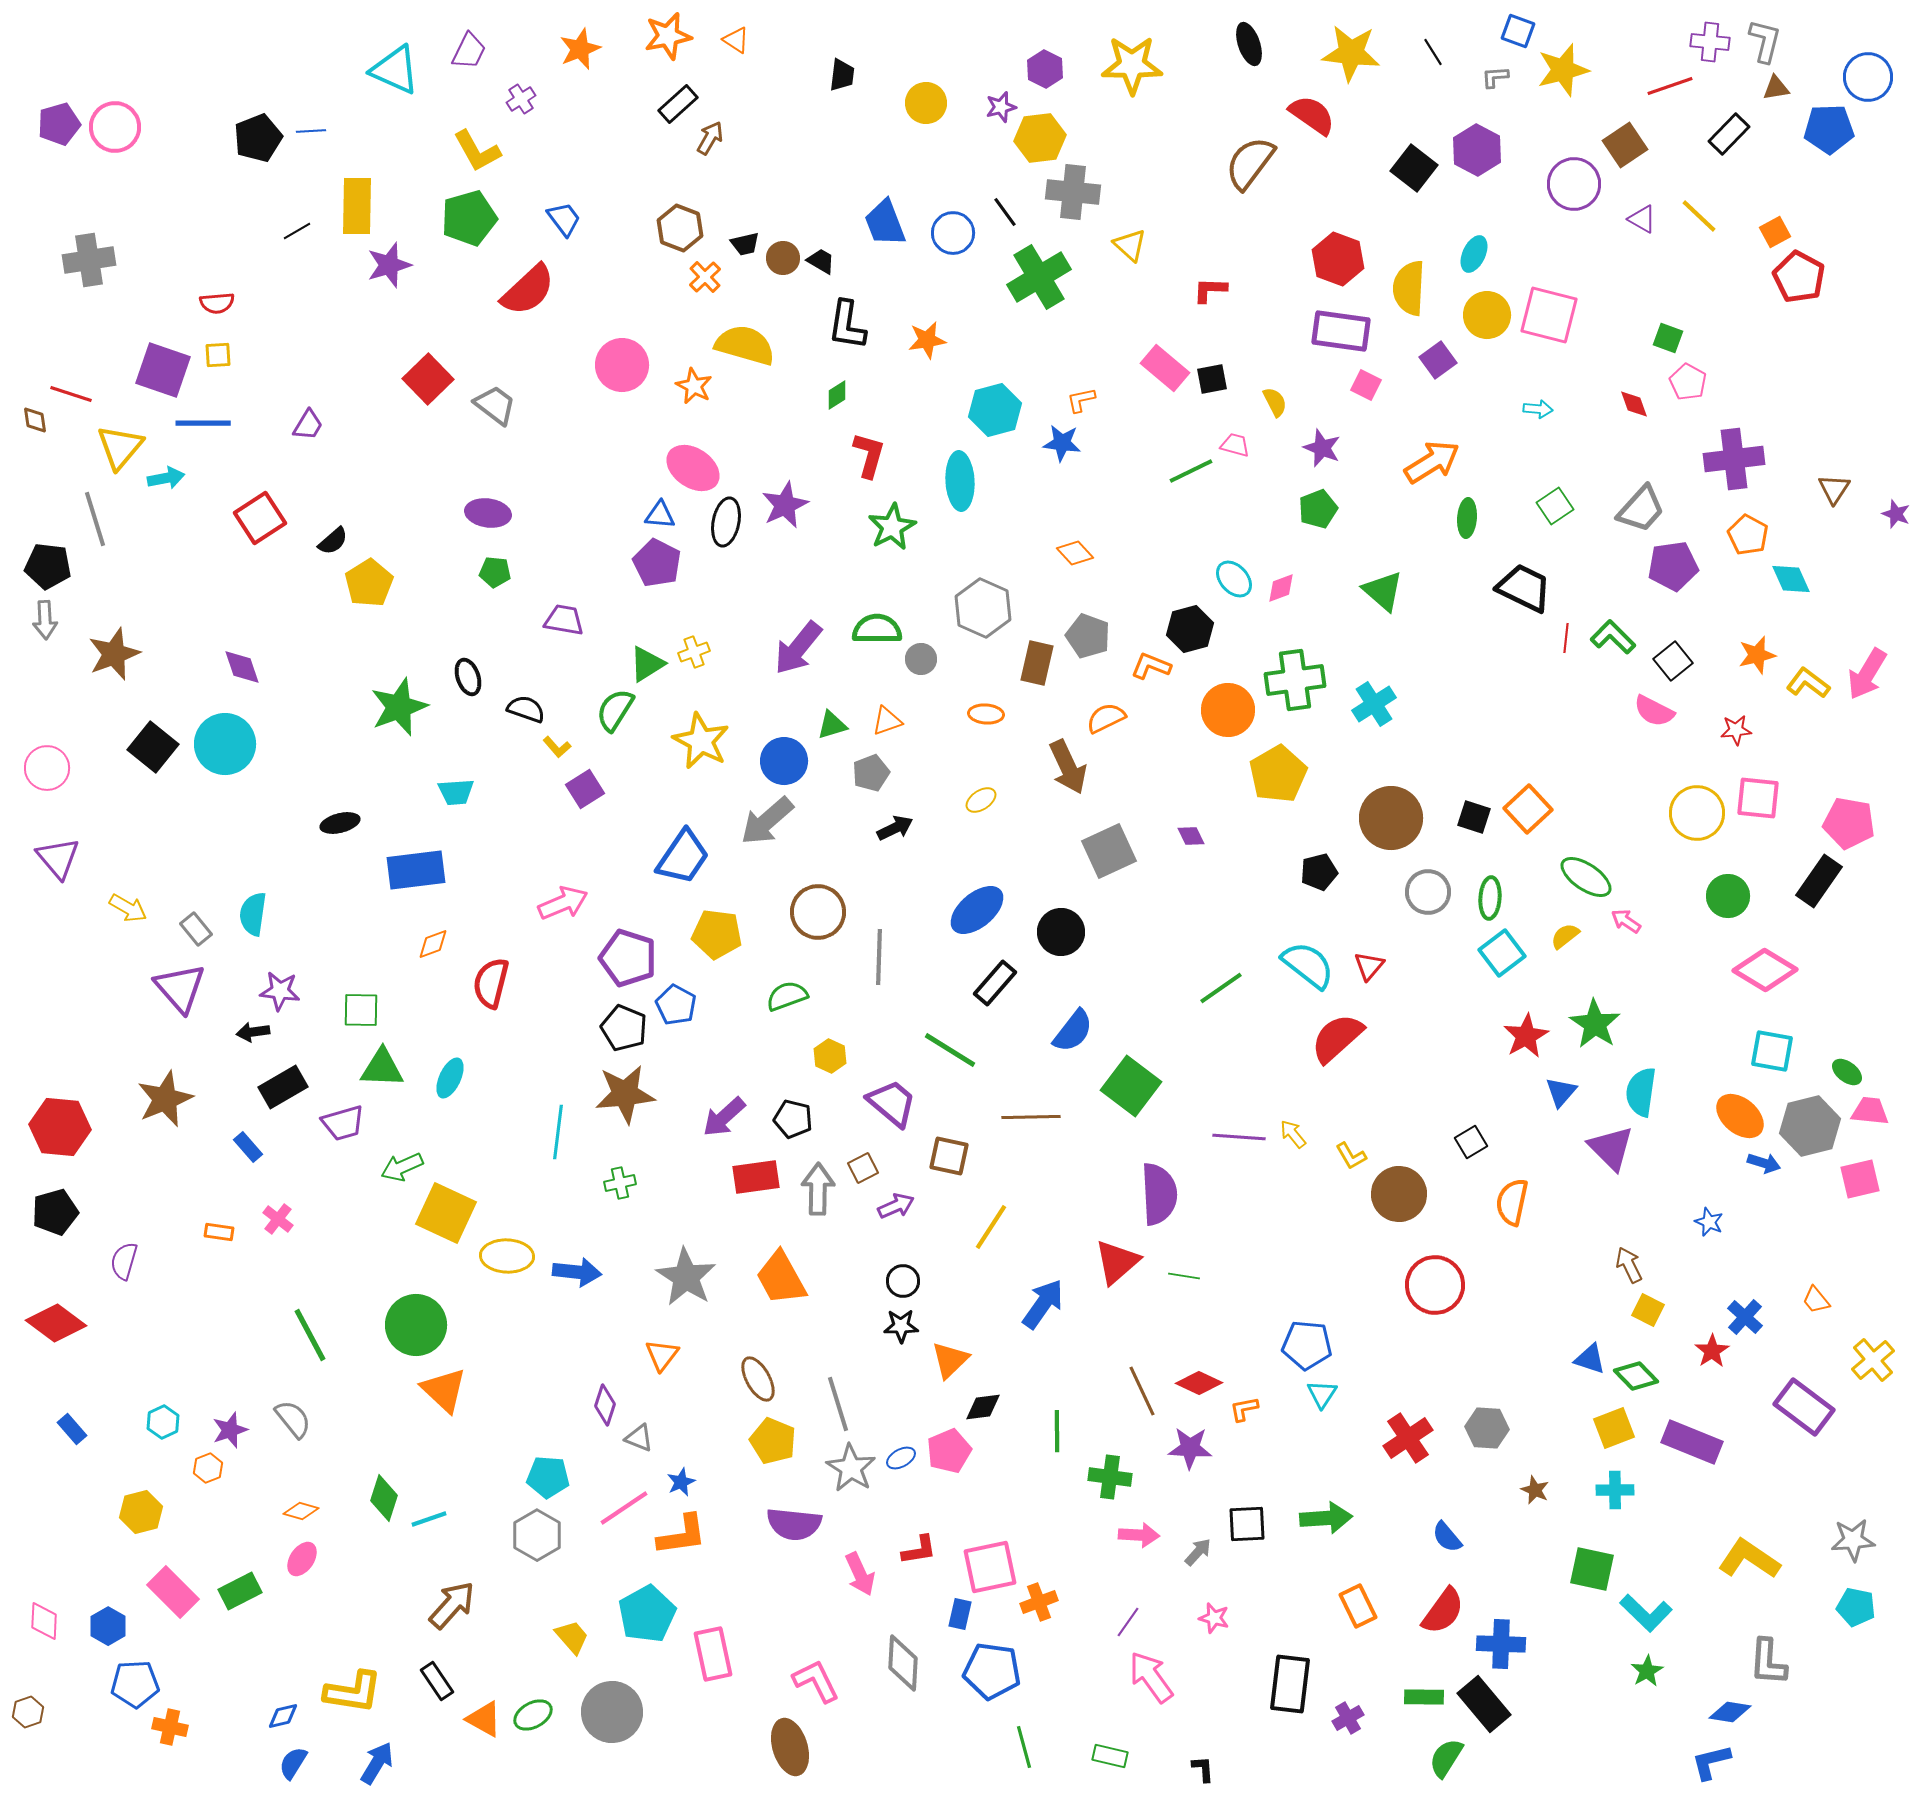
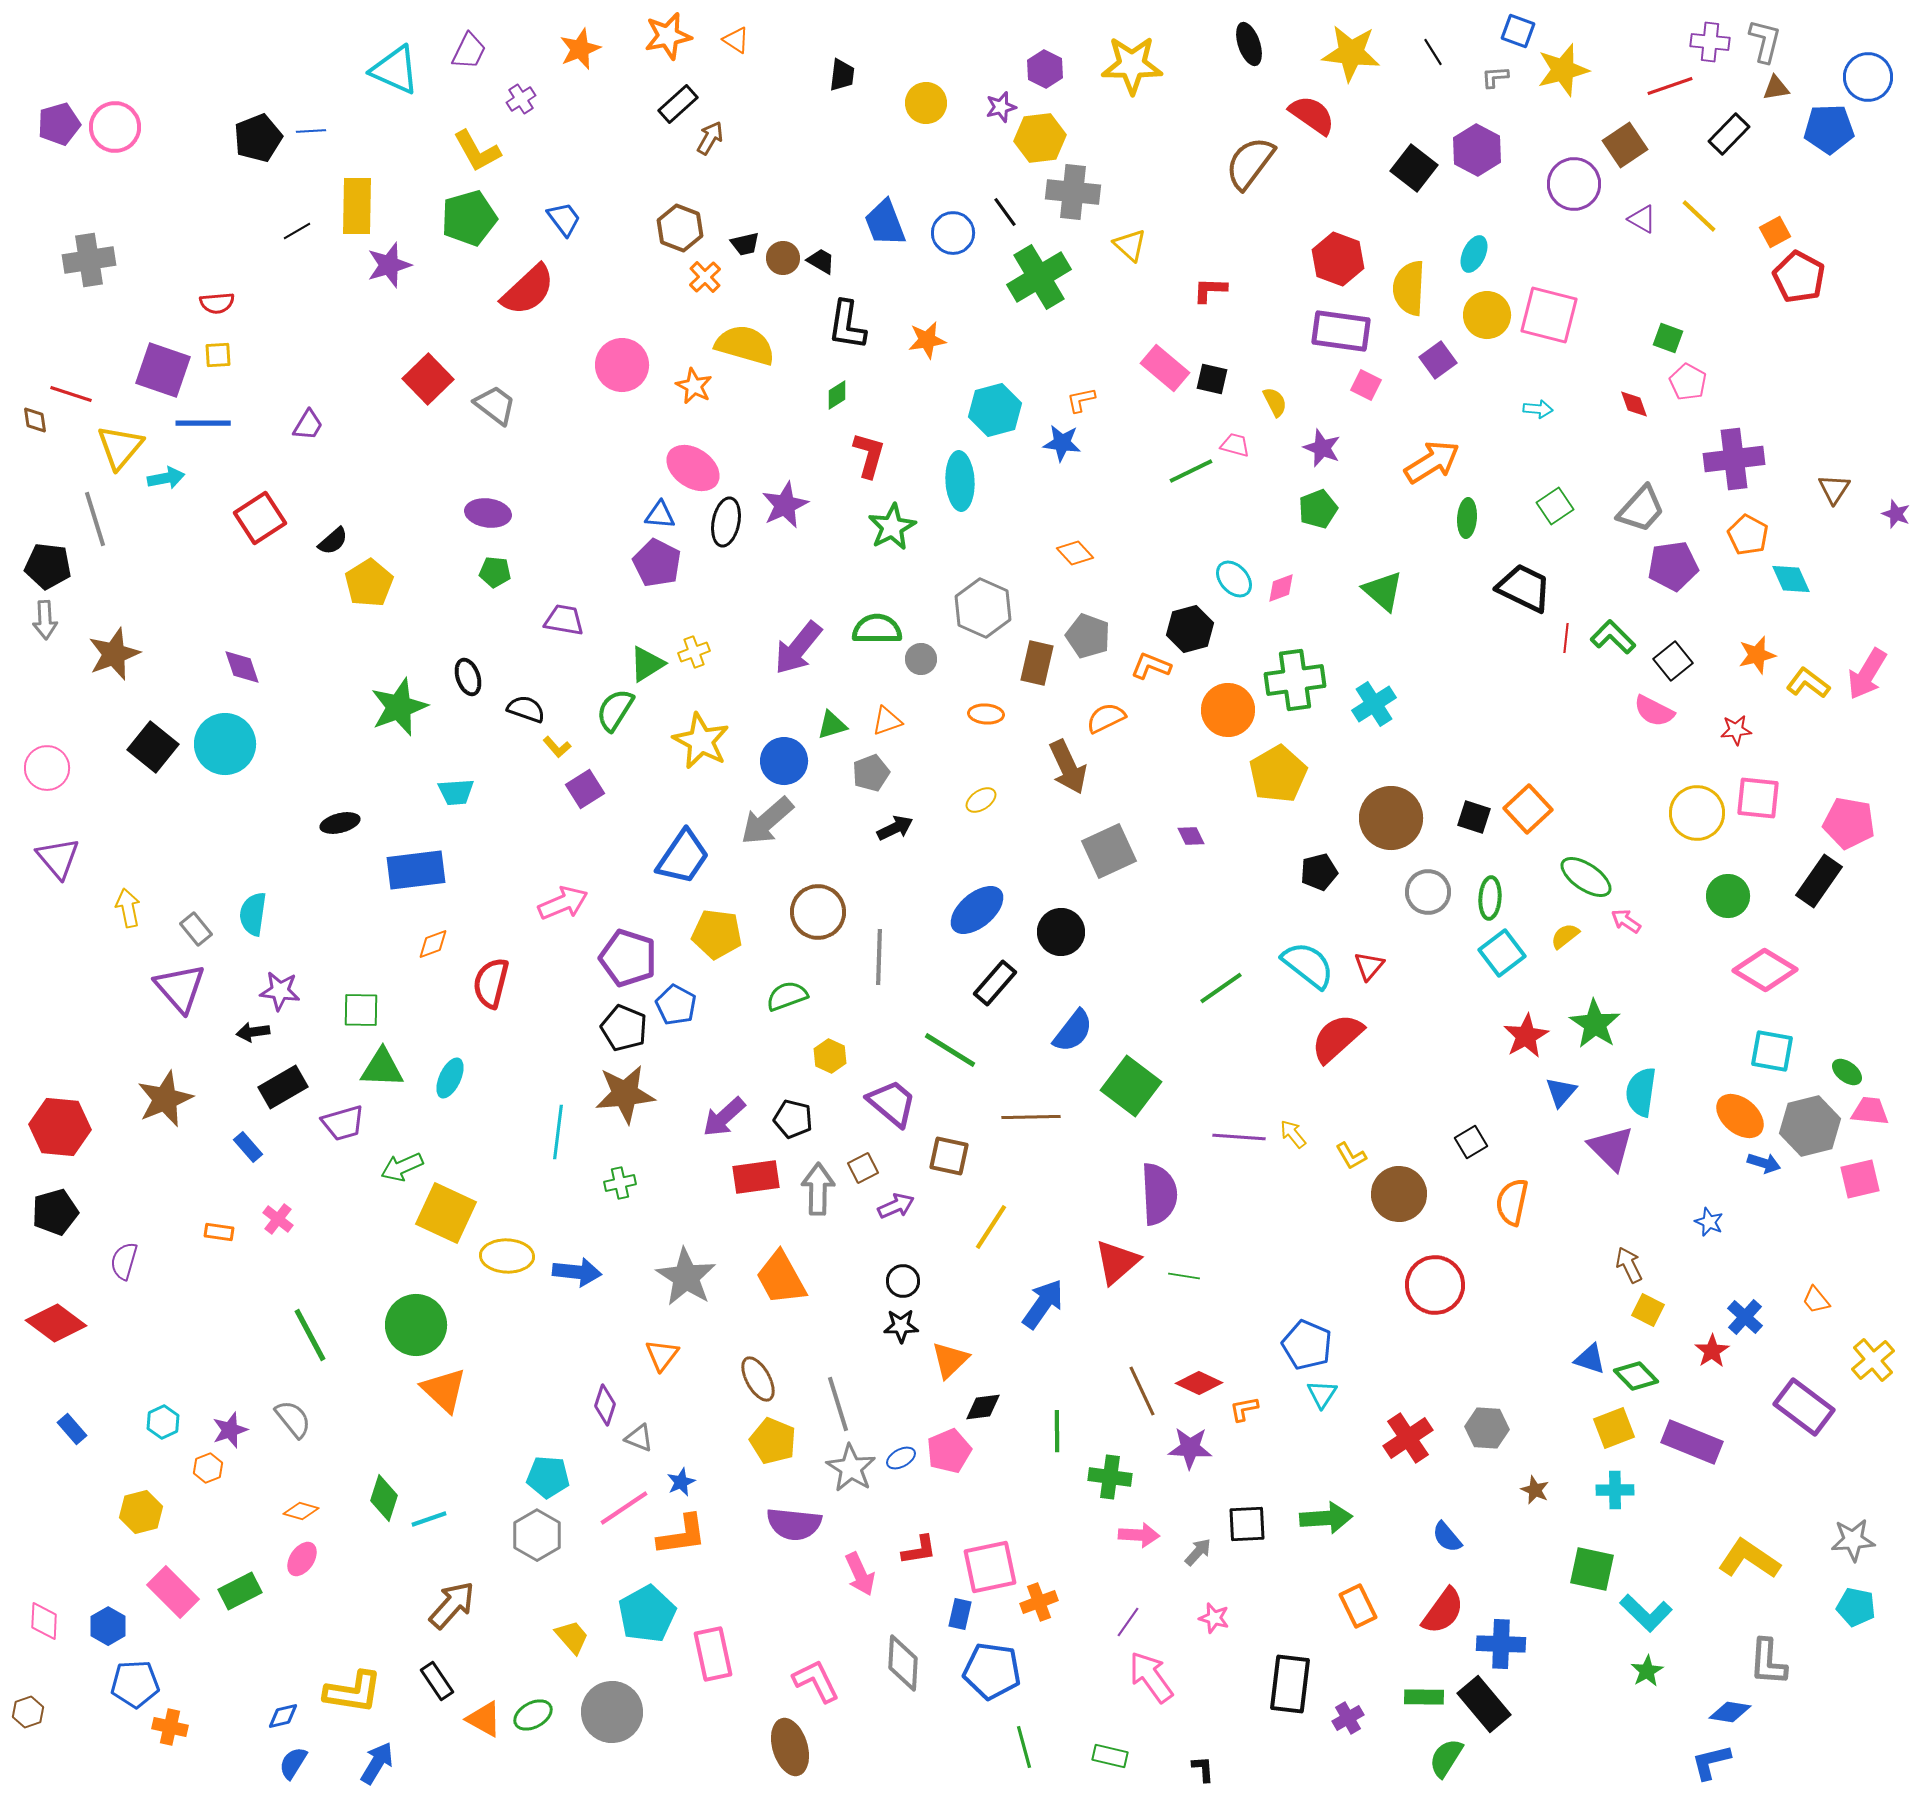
black square at (1212, 379): rotated 24 degrees clockwise
yellow arrow at (128, 908): rotated 132 degrees counterclockwise
blue pentagon at (1307, 1345): rotated 18 degrees clockwise
